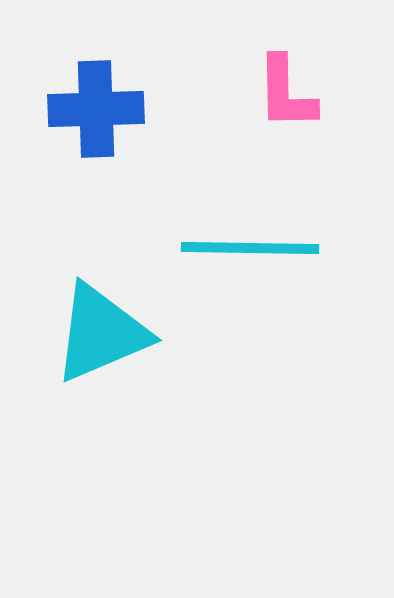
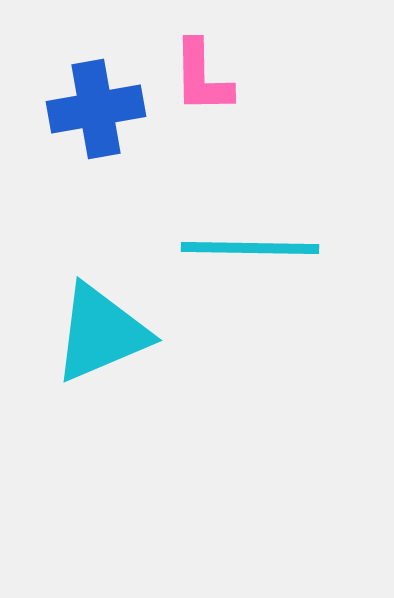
pink L-shape: moved 84 px left, 16 px up
blue cross: rotated 8 degrees counterclockwise
